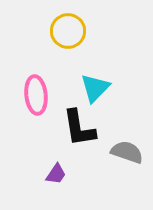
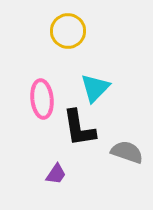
pink ellipse: moved 6 px right, 4 px down
